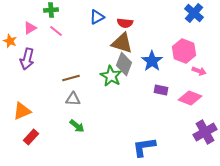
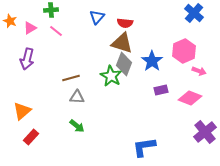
blue triangle: rotated 21 degrees counterclockwise
orange star: moved 20 px up
pink hexagon: rotated 15 degrees clockwise
purple rectangle: rotated 24 degrees counterclockwise
gray triangle: moved 4 px right, 2 px up
orange triangle: rotated 18 degrees counterclockwise
purple cross: rotated 10 degrees counterclockwise
